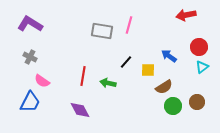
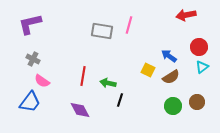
purple L-shape: rotated 45 degrees counterclockwise
gray cross: moved 3 px right, 2 px down
black line: moved 6 px left, 38 px down; rotated 24 degrees counterclockwise
yellow square: rotated 24 degrees clockwise
brown semicircle: moved 7 px right, 10 px up
blue trapezoid: rotated 10 degrees clockwise
